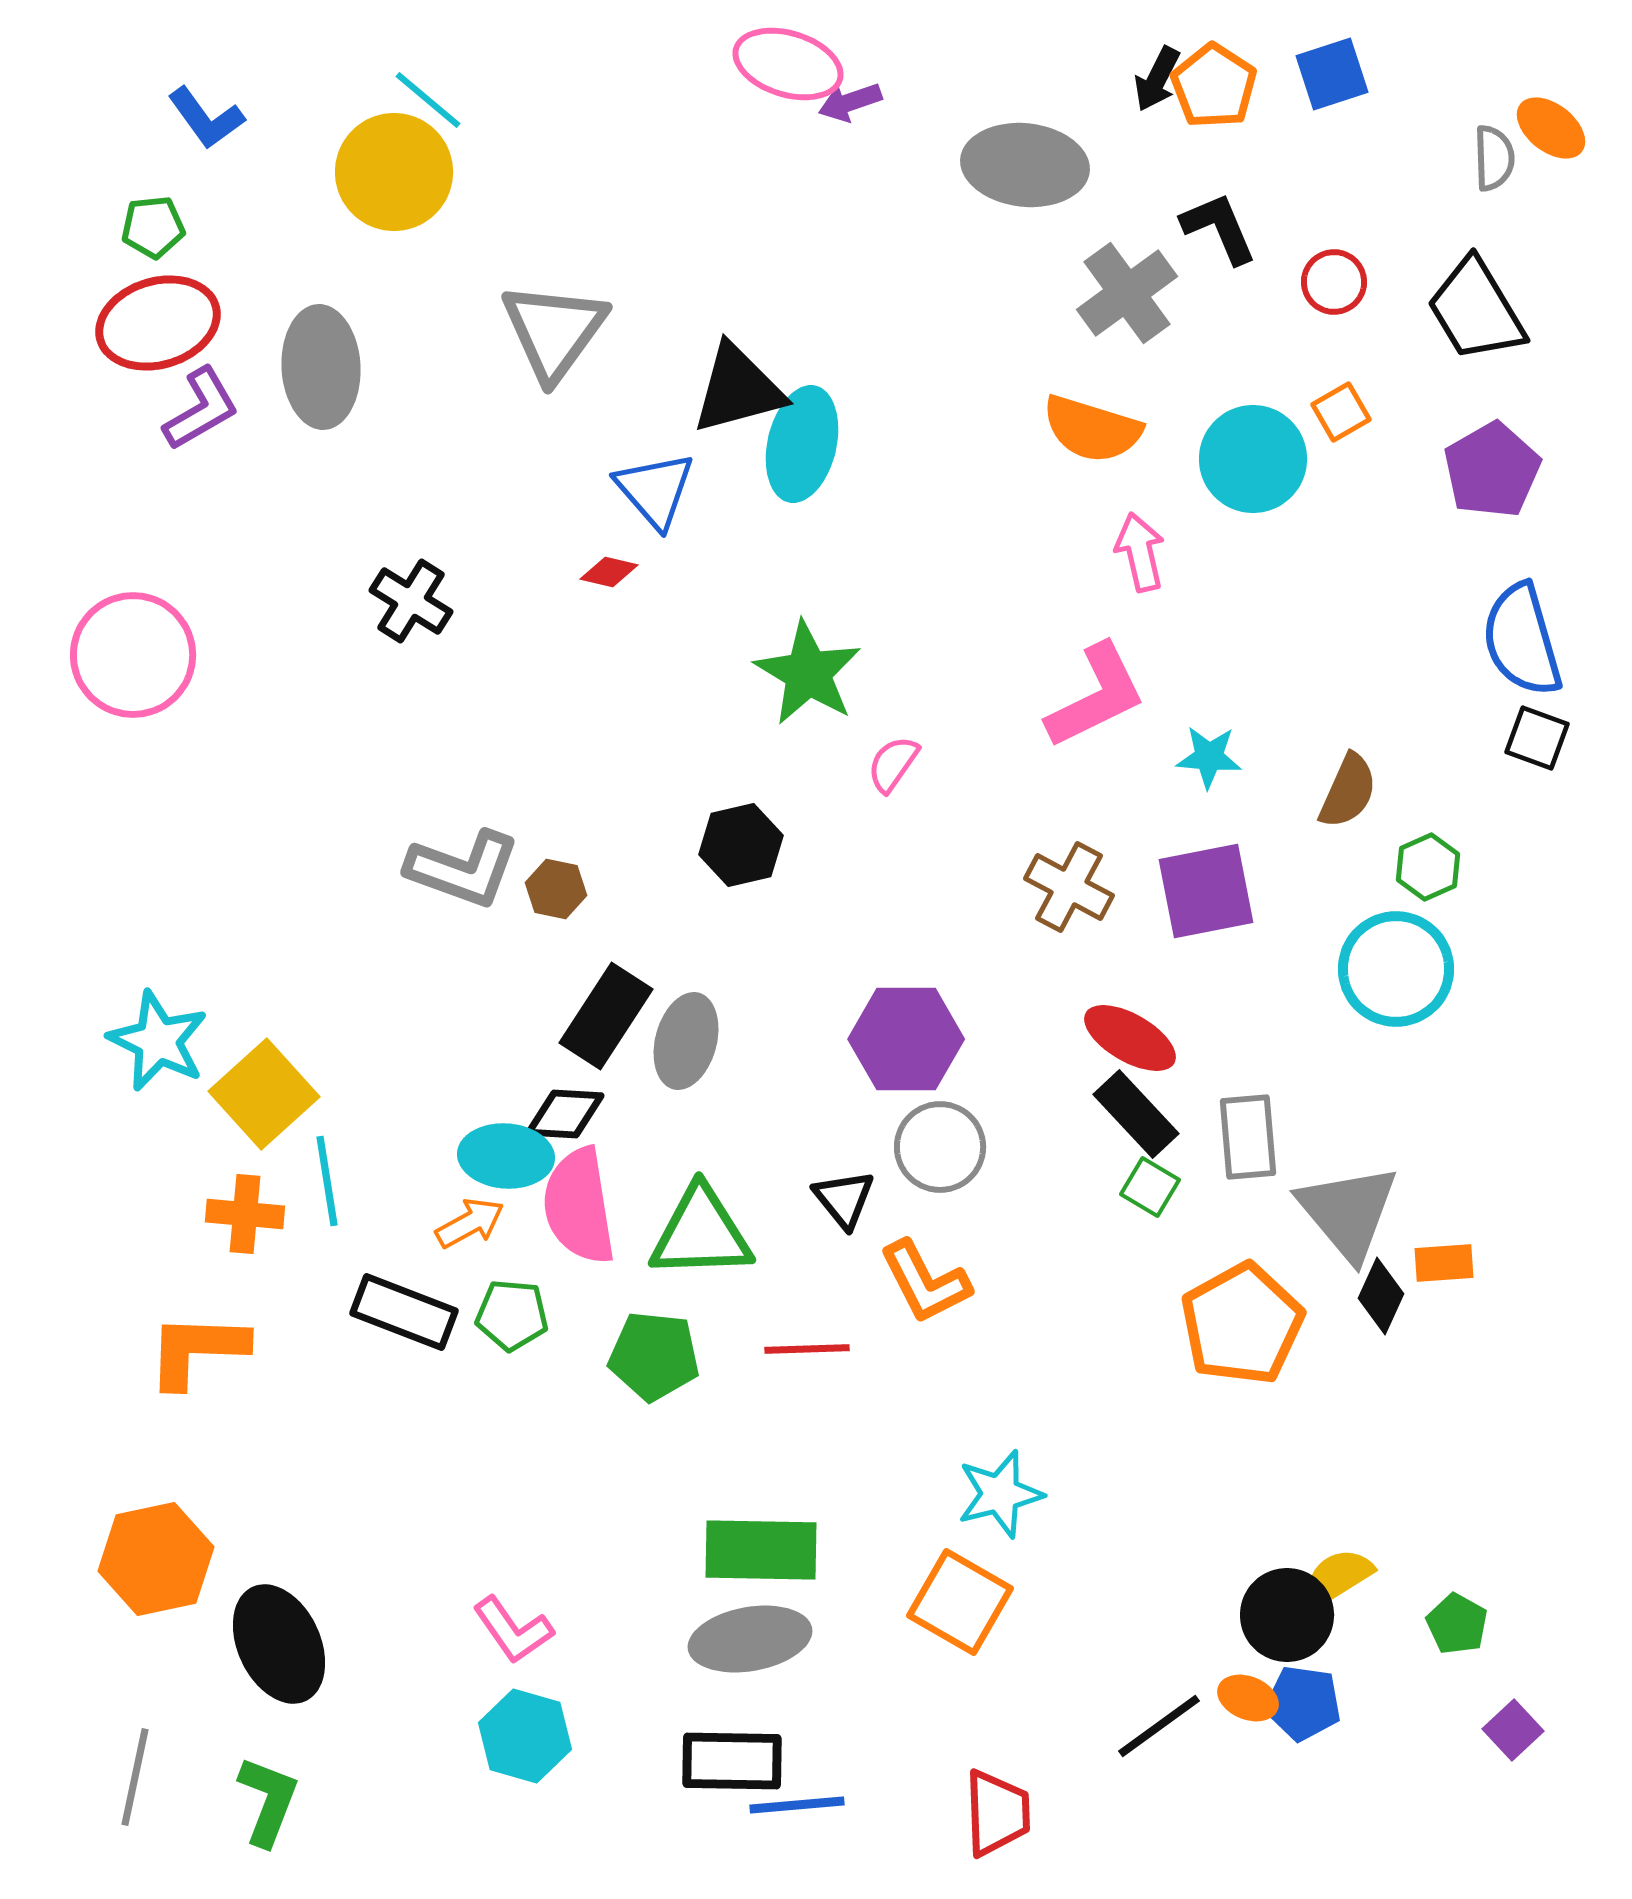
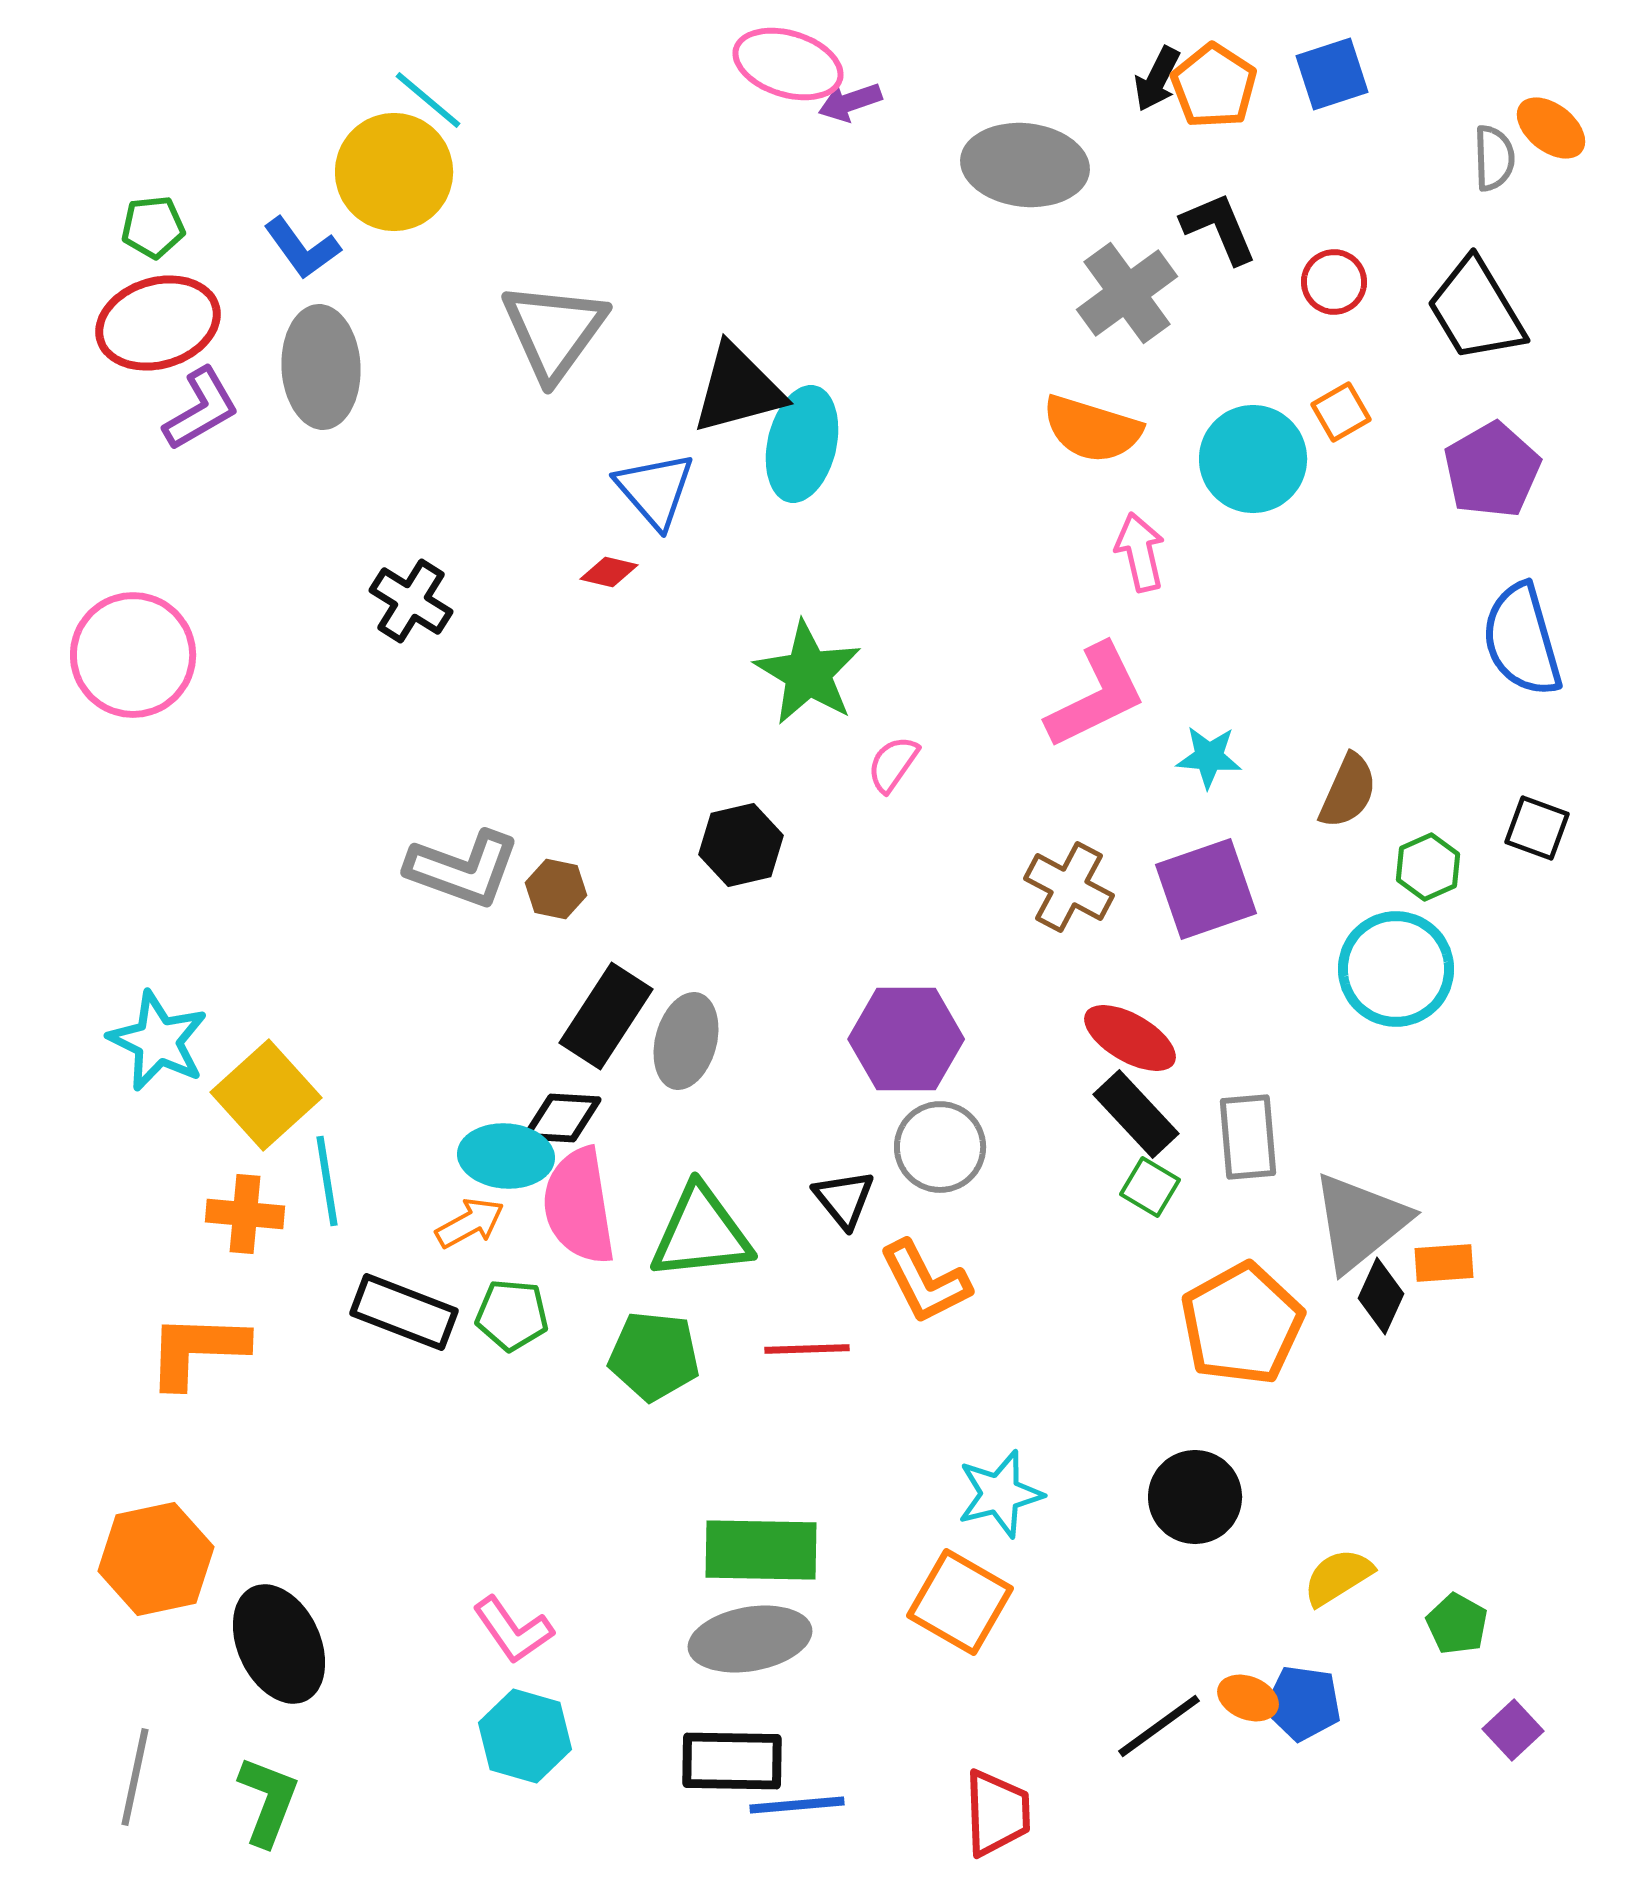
blue L-shape at (206, 118): moved 96 px right, 130 px down
black square at (1537, 738): moved 90 px down
purple square at (1206, 891): moved 2 px up; rotated 8 degrees counterclockwise
yellow square at (264, 1094): moved 2 px right, 1 px down
black diamond at (565, 1114): moved 3 px left, 4 px down
gray triangle at (1348, 1212): moved 12 px right, 10 px down; rotated 31 degrees clockwise
green triangle at (701, 1233): rotated 4 degrees counterclockwise
black circle at (1287, 1615): moved 92 px left, 118 px up
